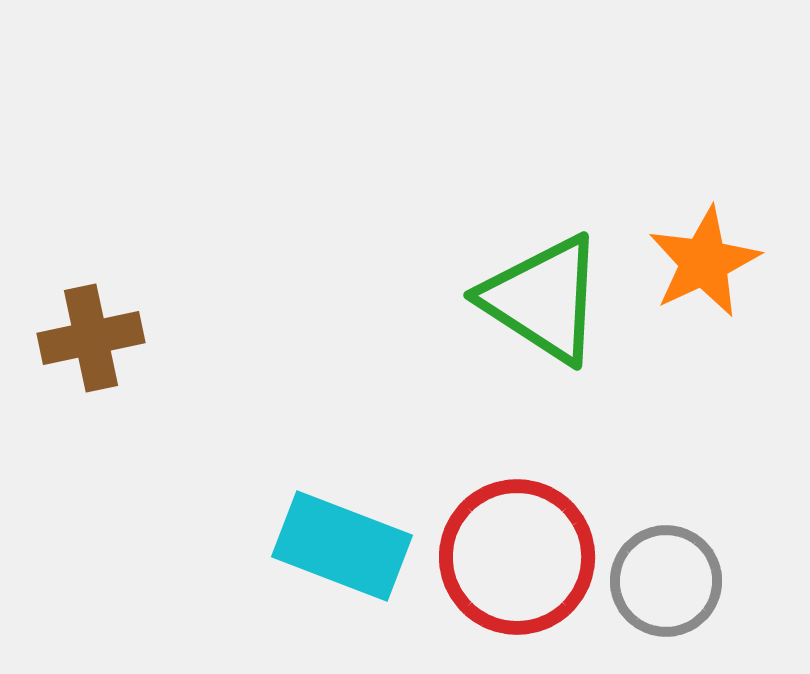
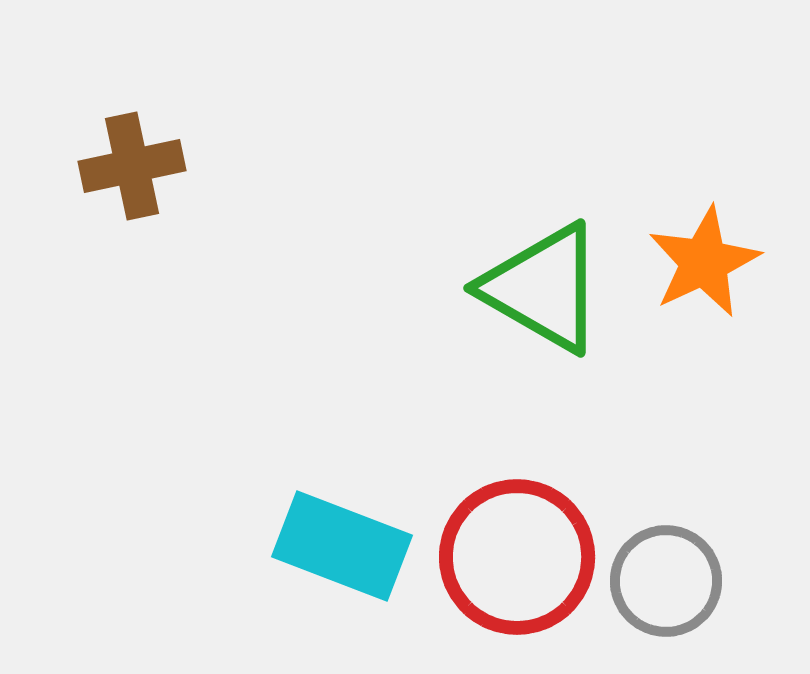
green triangle: moved 11 px up; rotated 3 degrees counterclockwise
brown cross: moved 41 px right, 172 px up
